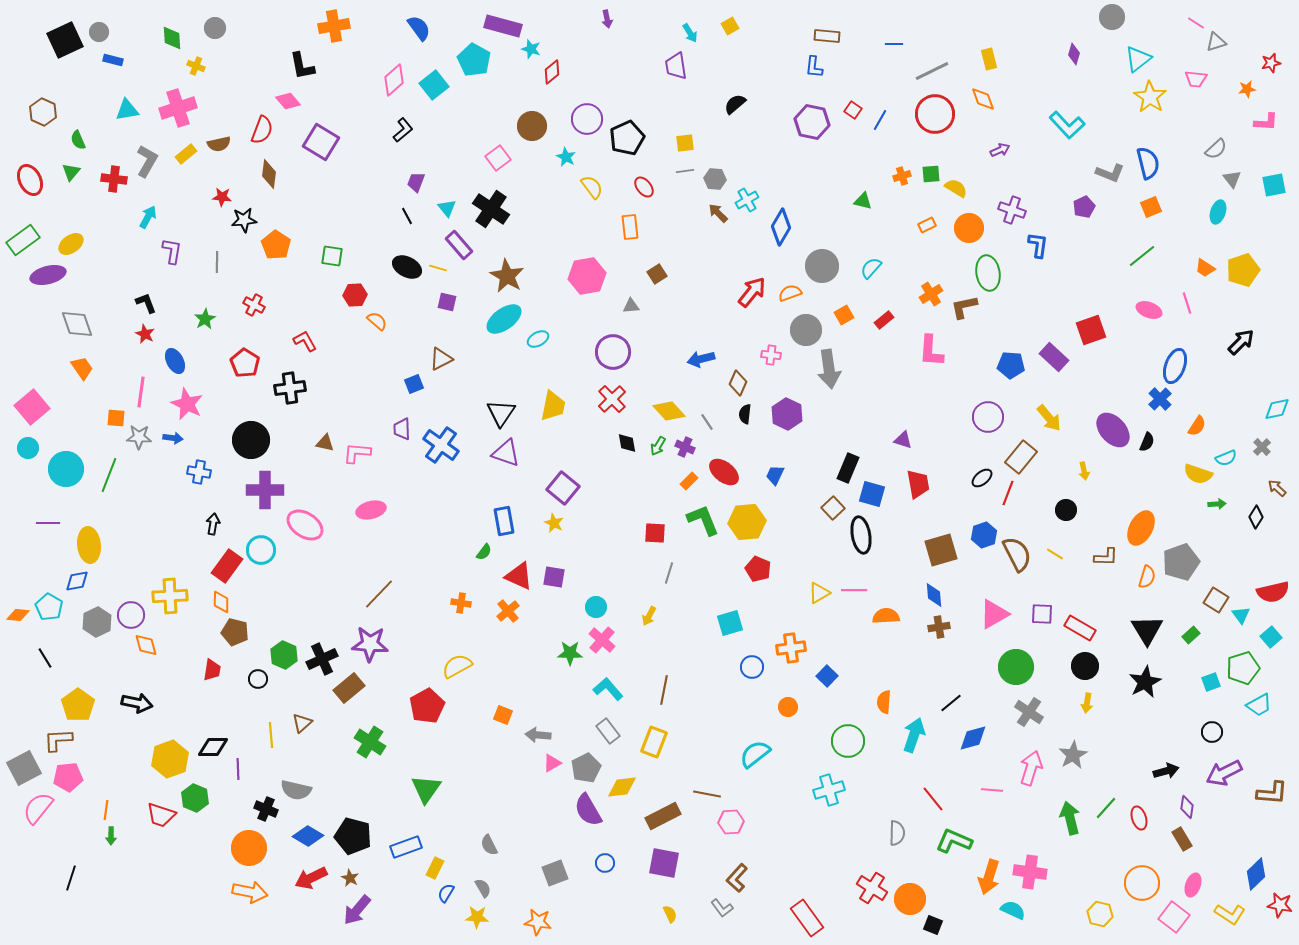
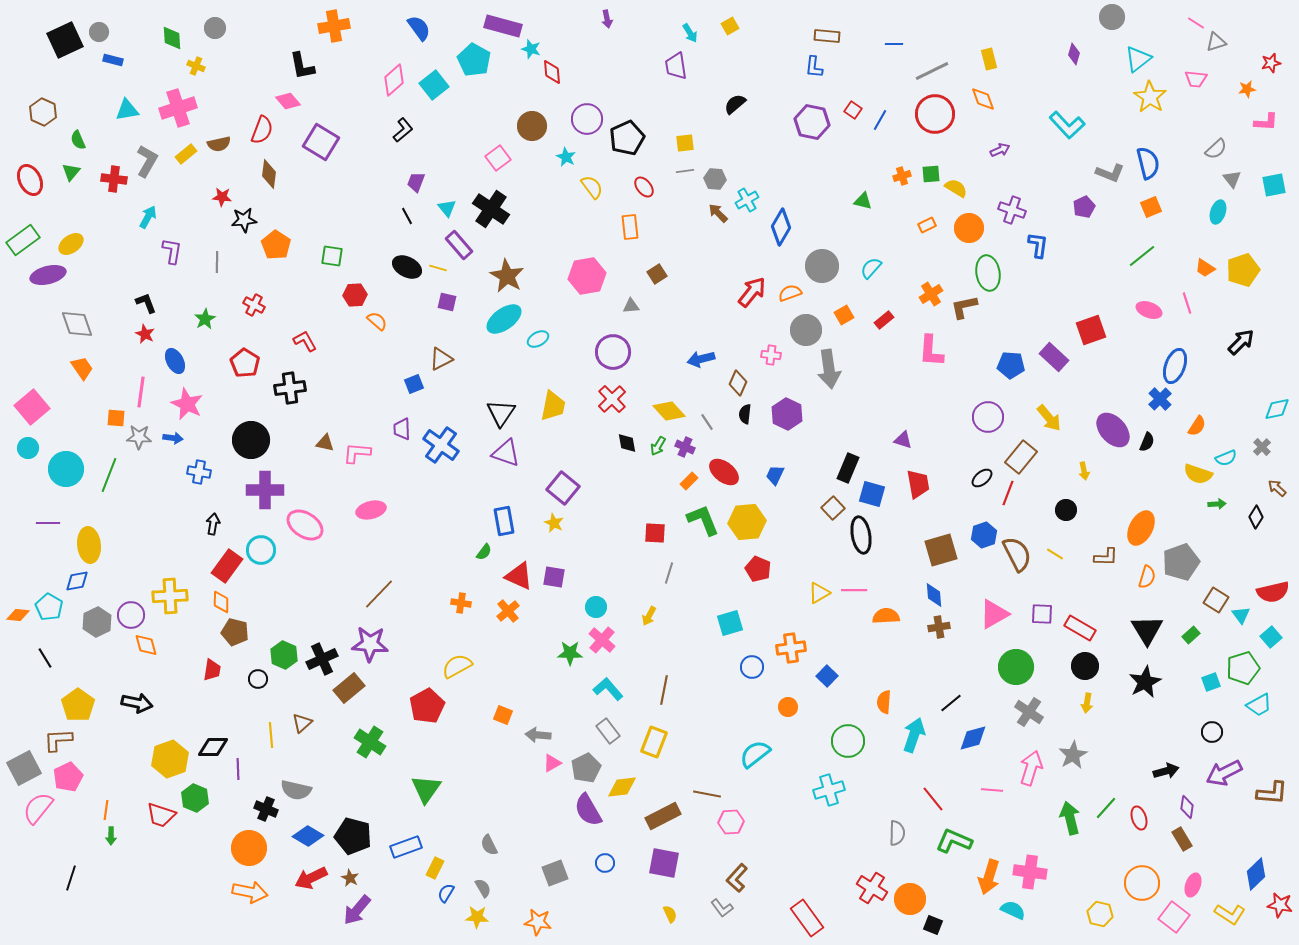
red diamond at (552, 72): rotated 55 degrees counterclockwise
pink pentagon at (68, 777): rotated 20 degrees counterclockwise
